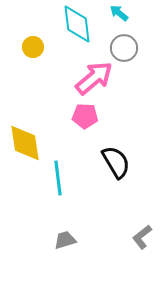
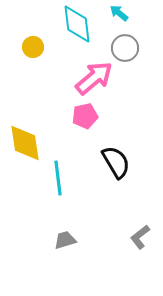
gray circle: moved 1 px right
pink pentagon: rotated 15 degrees counterclockwise
gray L-shape: moved 2 px left
